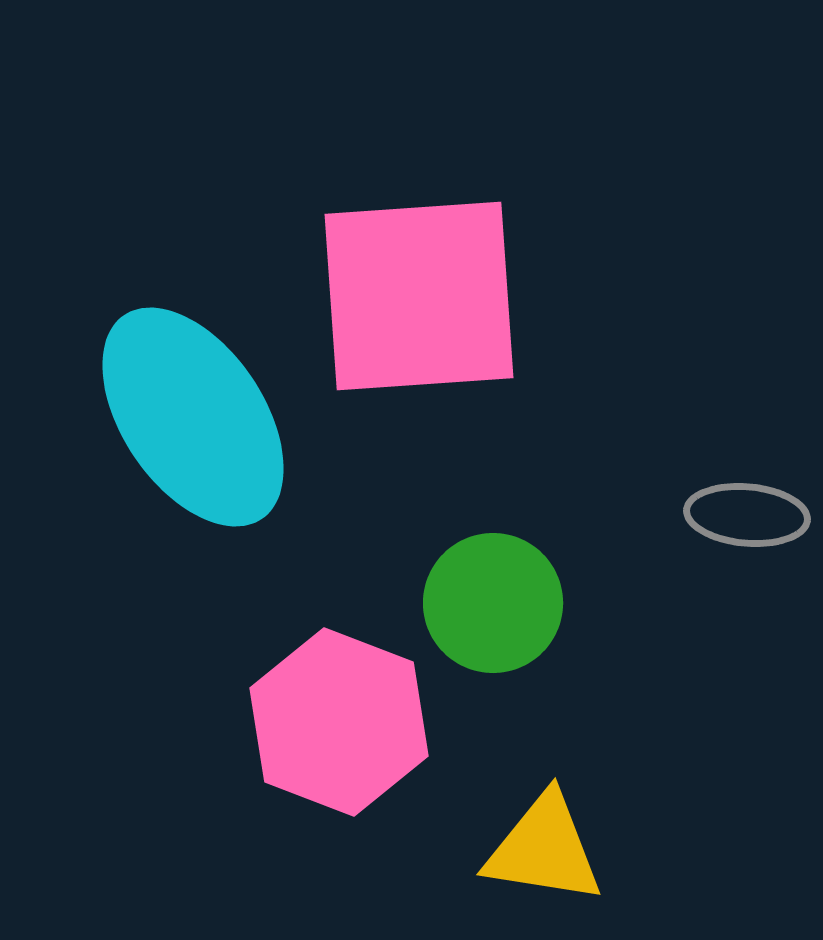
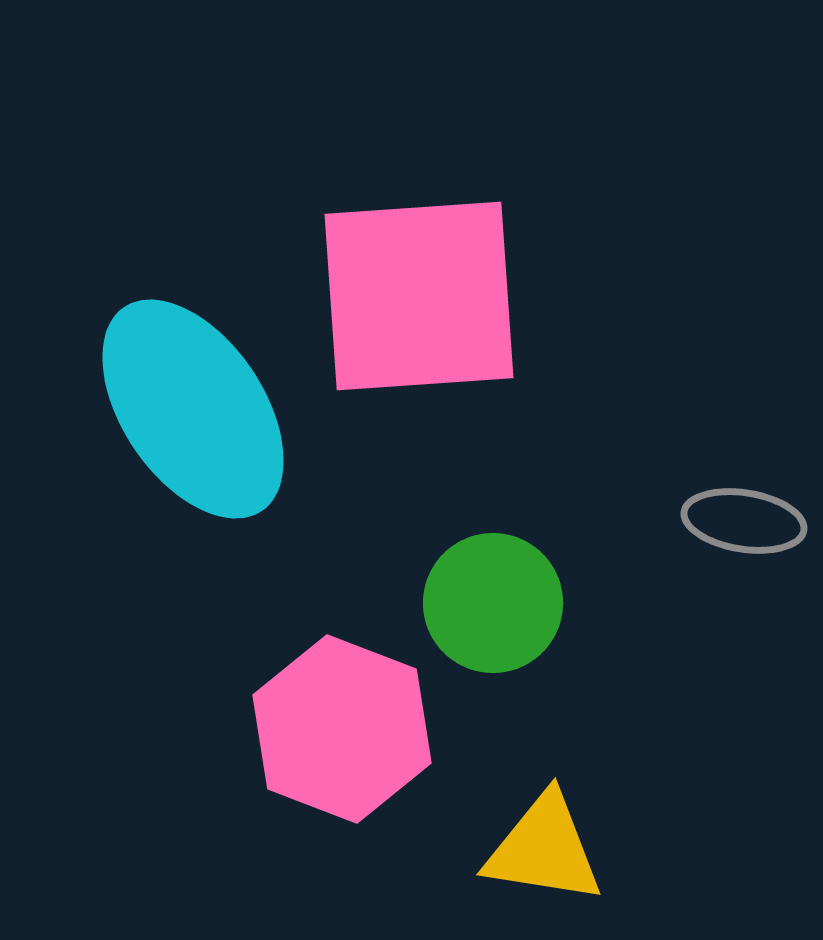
cyan ellipse: moved 8 px up
gray ellipse: moved 3 px left, 6 px down; rotated 4 degrees clockwise
pink hexagon: moved 3 px right, 7 px down
